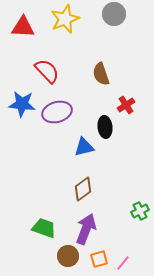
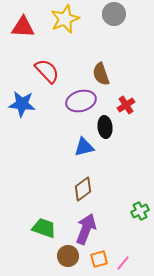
purple ellipse: moved 24 px right, 11 px up
